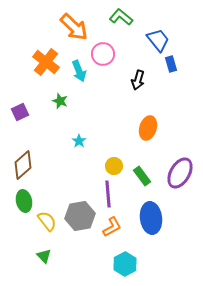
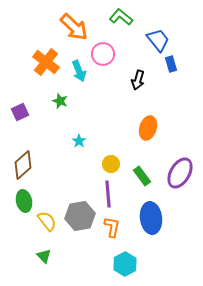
yellow circle: moved 3 px left, 2 px up
orange L-shape: rotated 50 degrees counterclockwise
